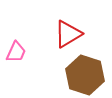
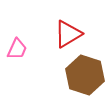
pink trapezoid: moved 1 px right, 3 px up
